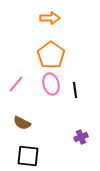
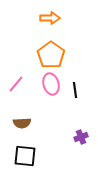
brown semicircle: rotated 30 degrees counterclockwise
black square: moved 3 px left
